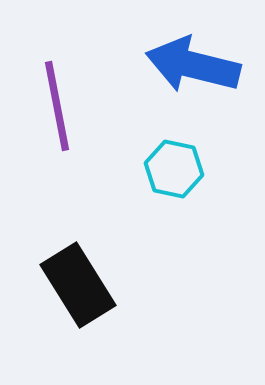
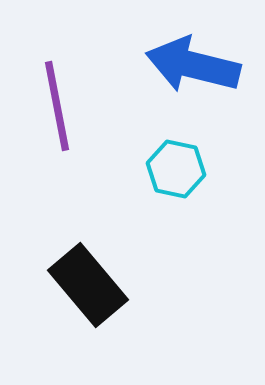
cyan hexagon: moved 2 px right
black rectangle: moved 10 px right; rotated 8 degrees counterclockwise
